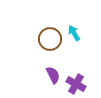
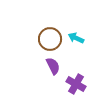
cyan arrow: moved 2 px right, 5 px down; rotated 35 degrees counterclockwise
purple semicircle: moved 9 px up
